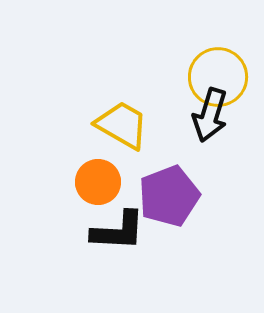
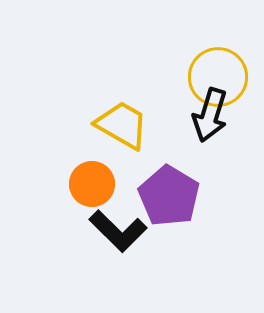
orange circle: moved 6 px left, 2 px down
purple pentagon: rotated 20 degrees counterclockwise
black L-shape: rotated 42 degrees clockwise
